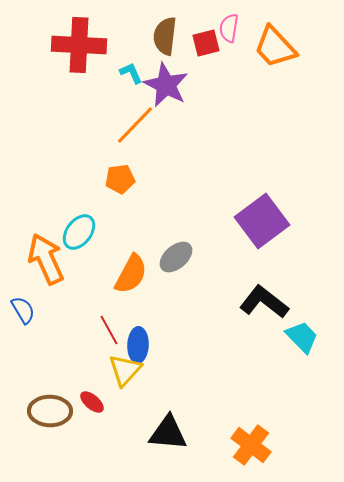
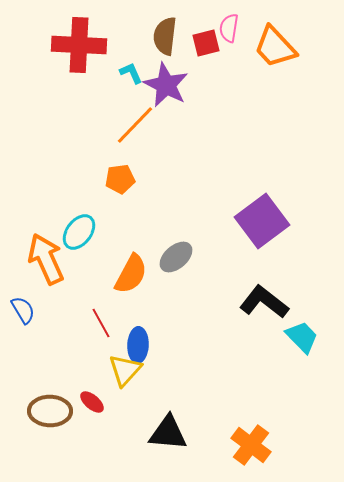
red line: moved 8 px left, 7 px up
